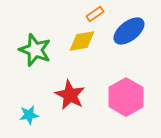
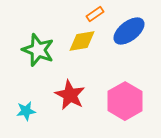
green star: moved 3 px right
pink hexagon: moved 1 px left, 4 px down
cyan star: moved 3 px left, 4 px up
